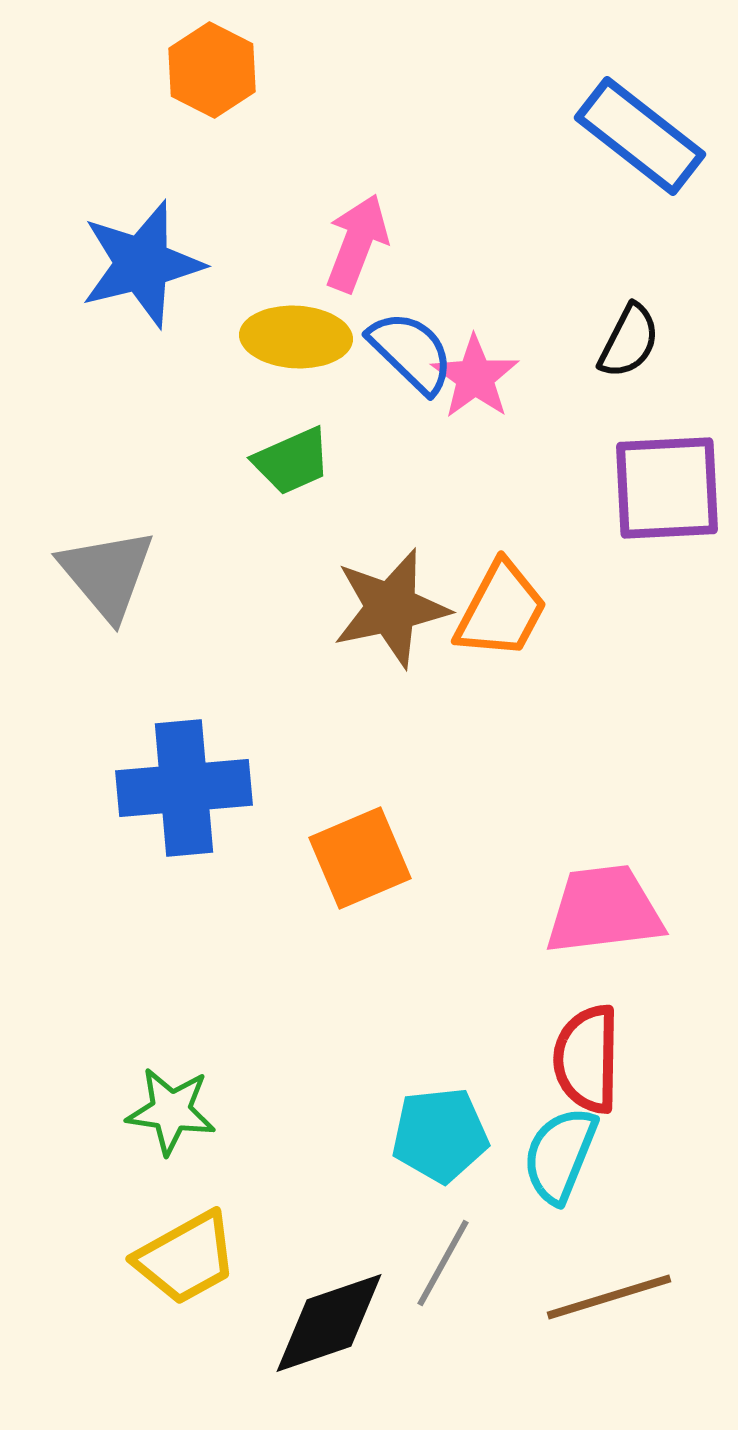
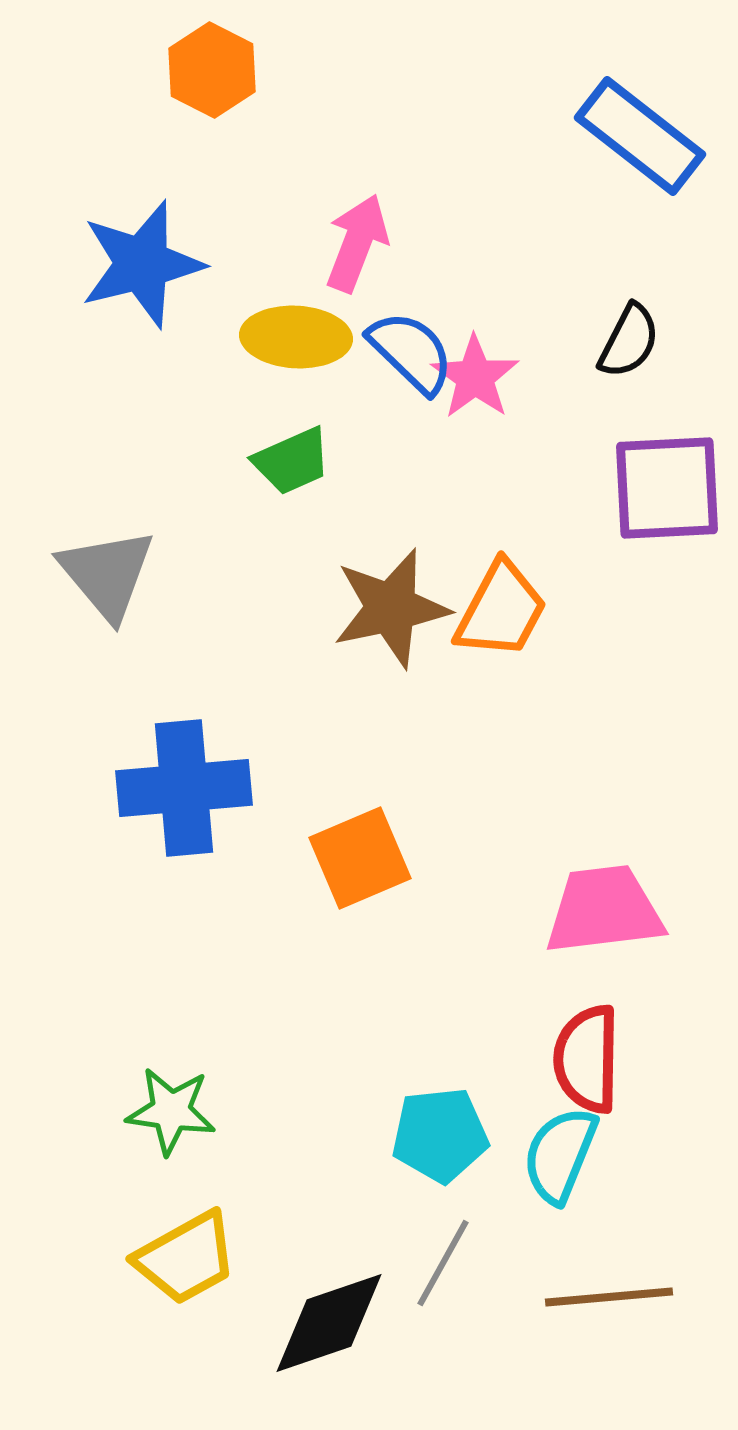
brown line: rotated 12 degrees clockwise
